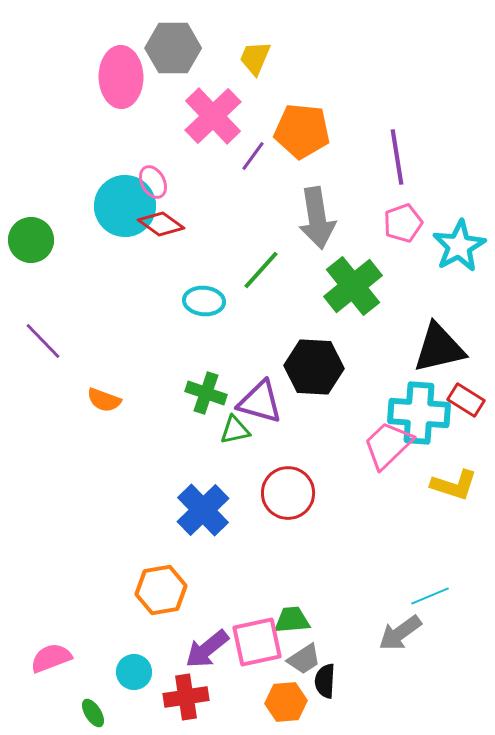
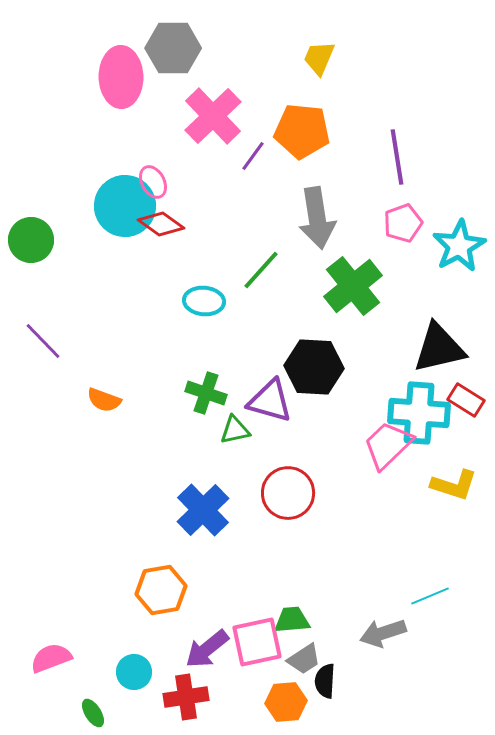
yellow trapezoid at (255, 58): moved 64 px right
purple triangle at (260, 402): moved 10 px right, 1 px up
gray arrow at (400, 633): moved 17 px left; rotated 18 degrees clockwise
